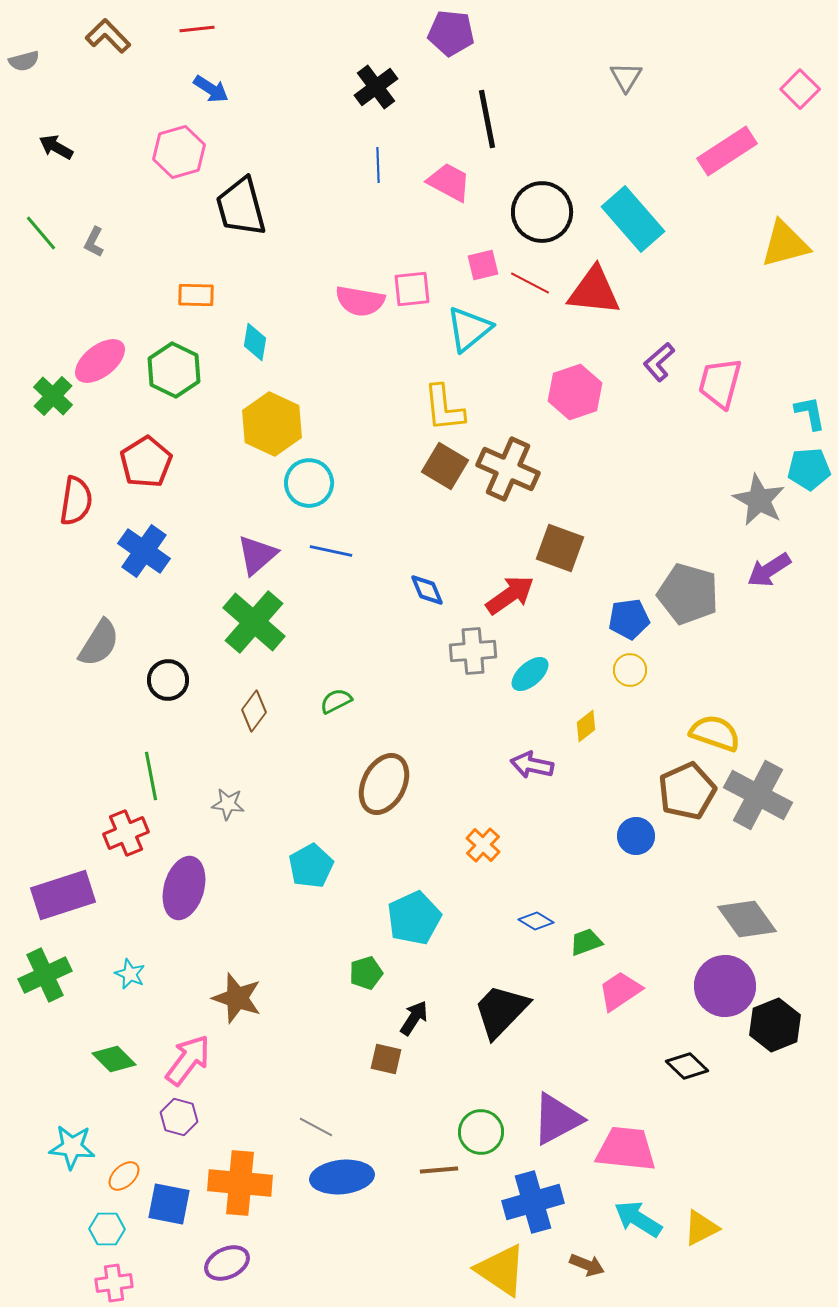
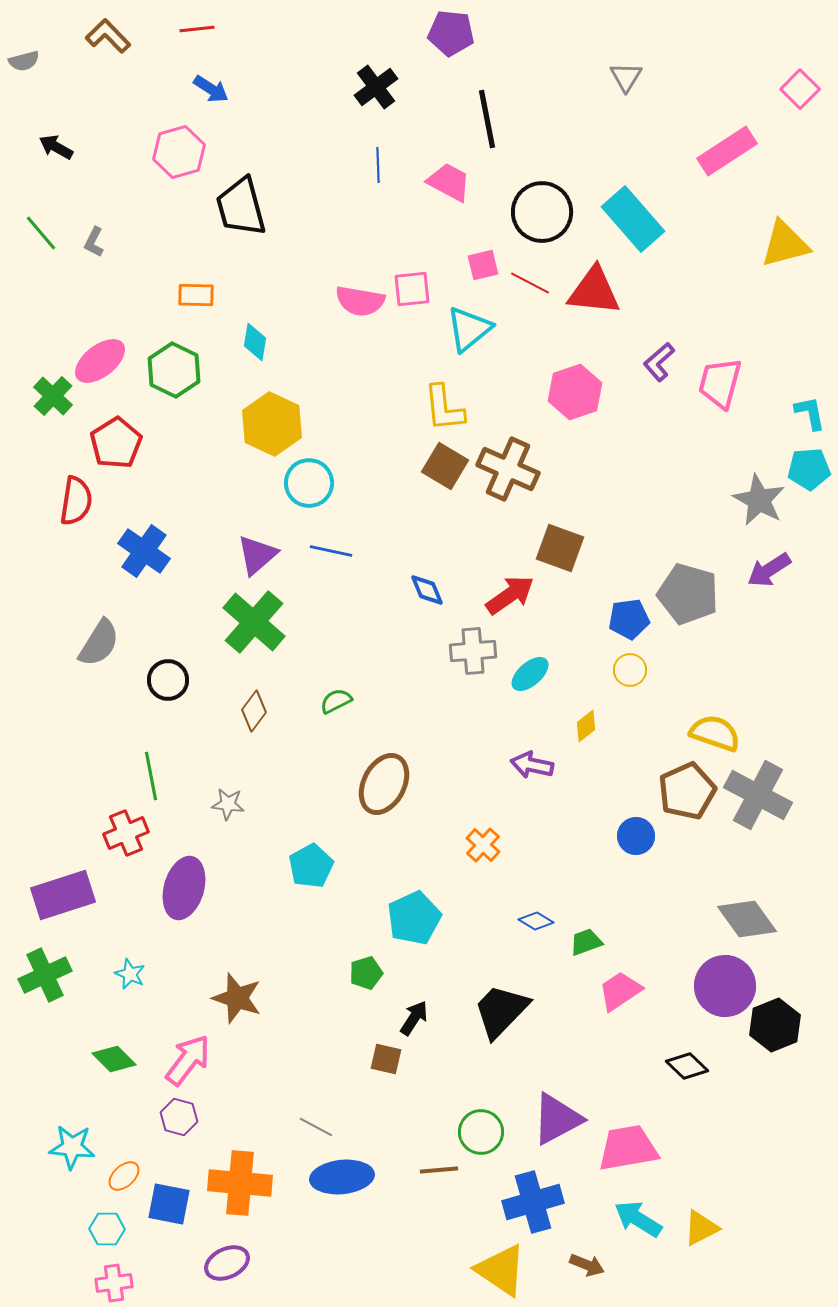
red pentagon at (146, 462): moved 30 px left, 19 px up
pink trapezoid at (626, 1149): moved 2 px right, 1 px up; rotated 16 degrees counterclockwise
